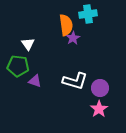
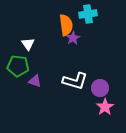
pink star: moved 6 px right, 2 px up
